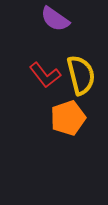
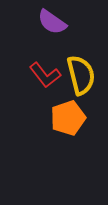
purple semicircle: moved 3 px left, 3 px down
